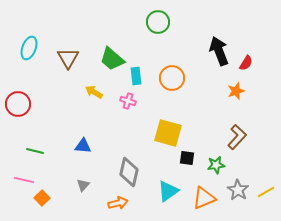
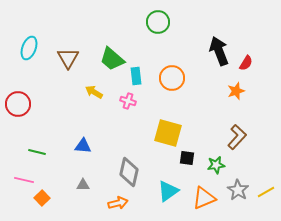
green line: moved 2 px right, 1 px down
gray triangle: rotated 48 degrees clockwise
